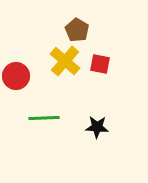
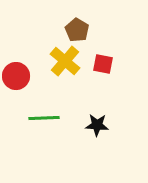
red square: moved 3 px right
black star: moved 2 px up
